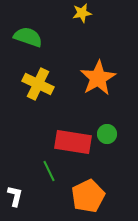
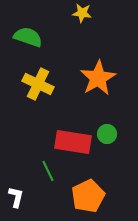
yellow star: rotated 18 degrees clockwise
green line: moved 1 px left
white L-shape: moved 1 px right, 1 px down
